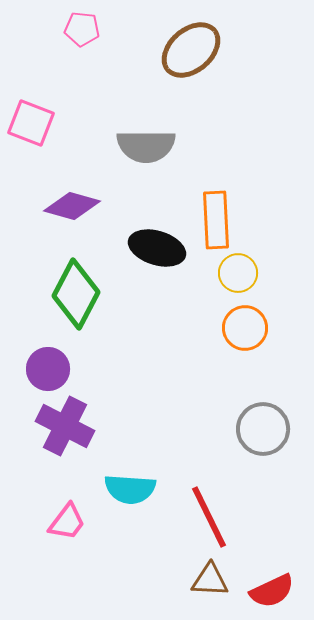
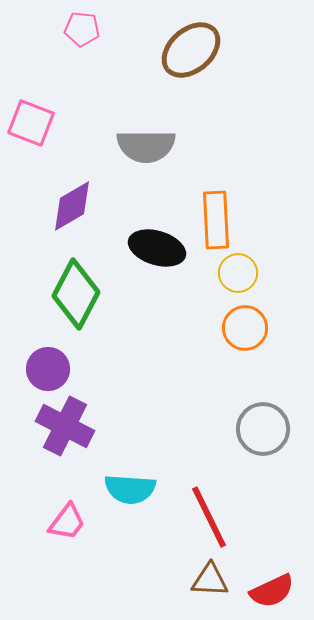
purple diamond: rotated 46 degrees counterclockwise
